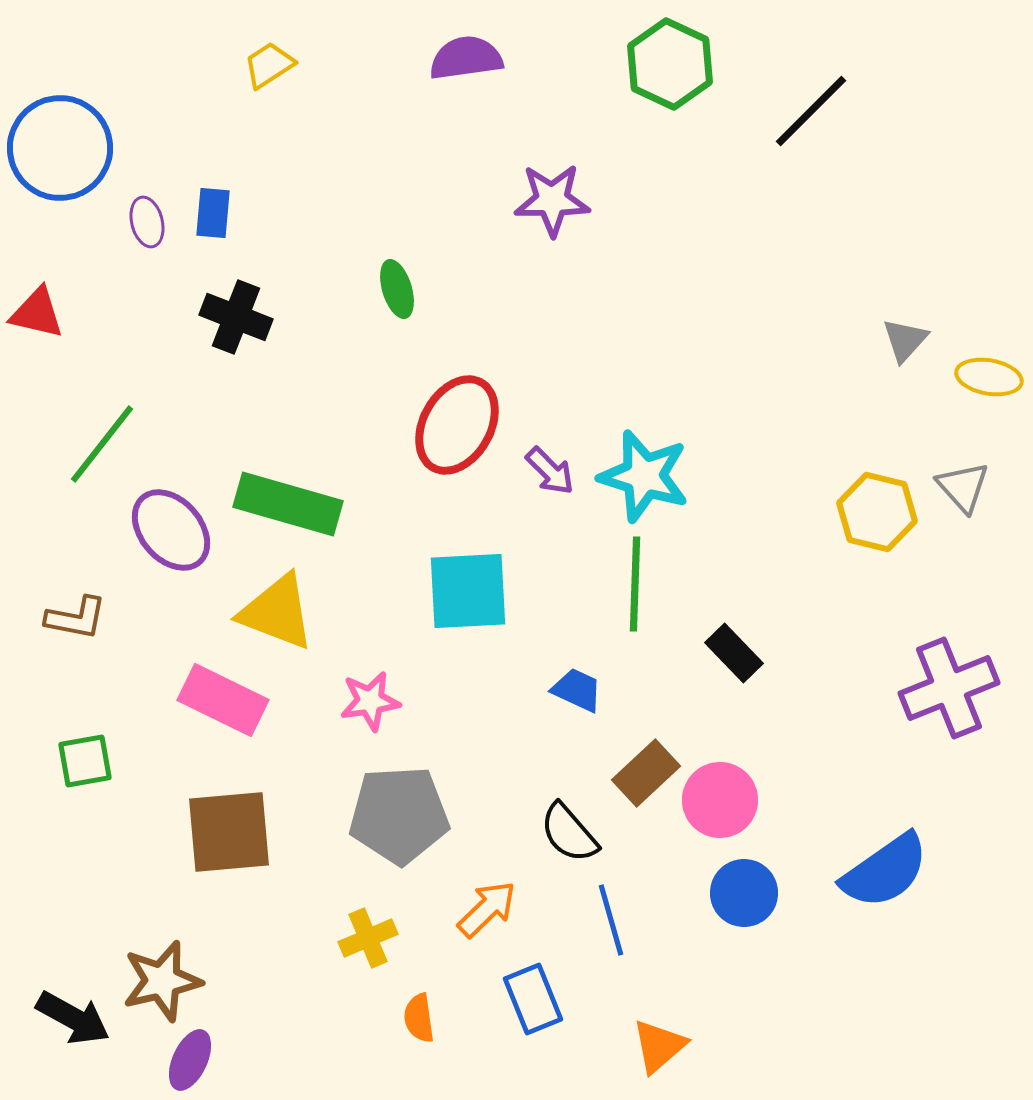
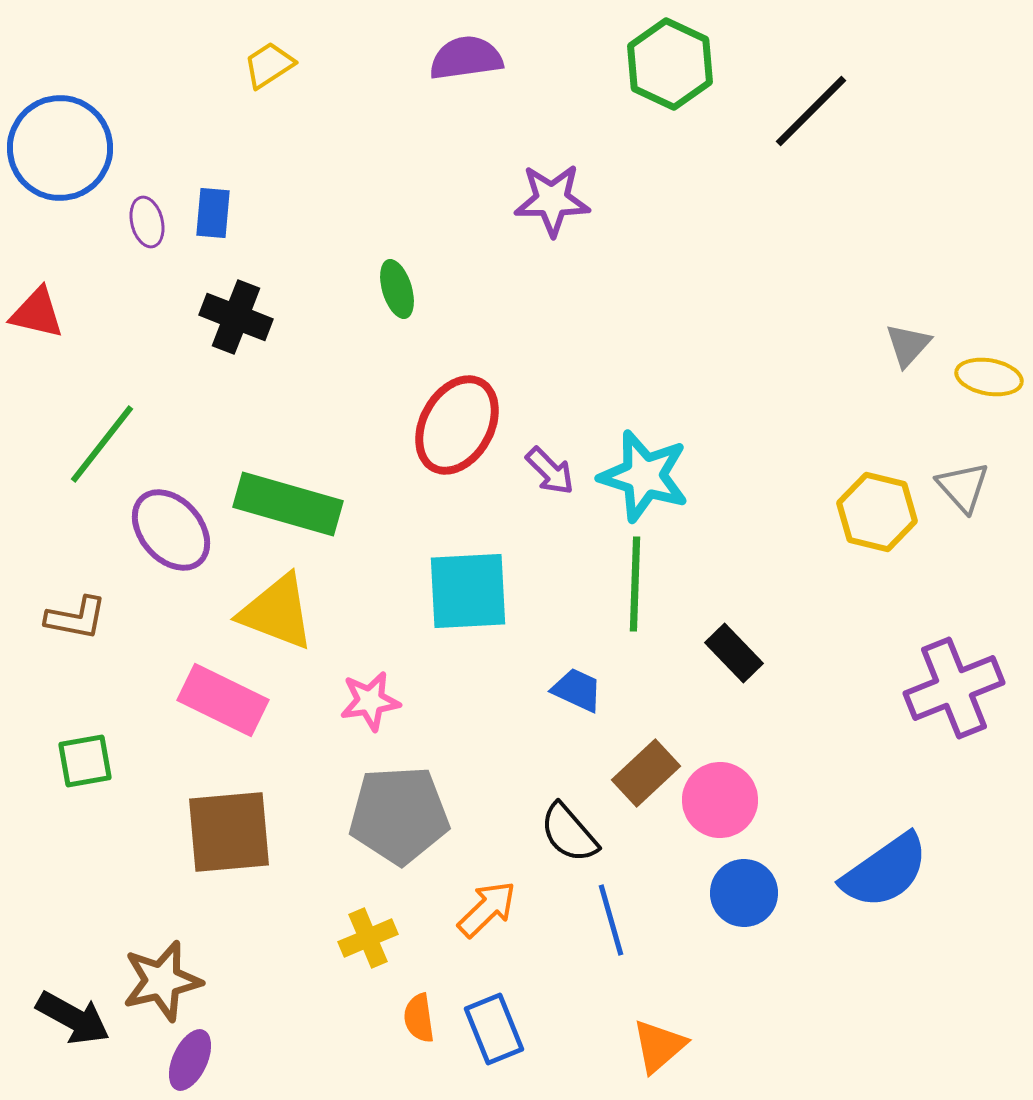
gray triangle at (905, 340): moved 3 px right, 5 px down
purple cross at (949, 688): moved 5 px right
blue rectangle at (533, 999): moved 39 px left, 30 px down
